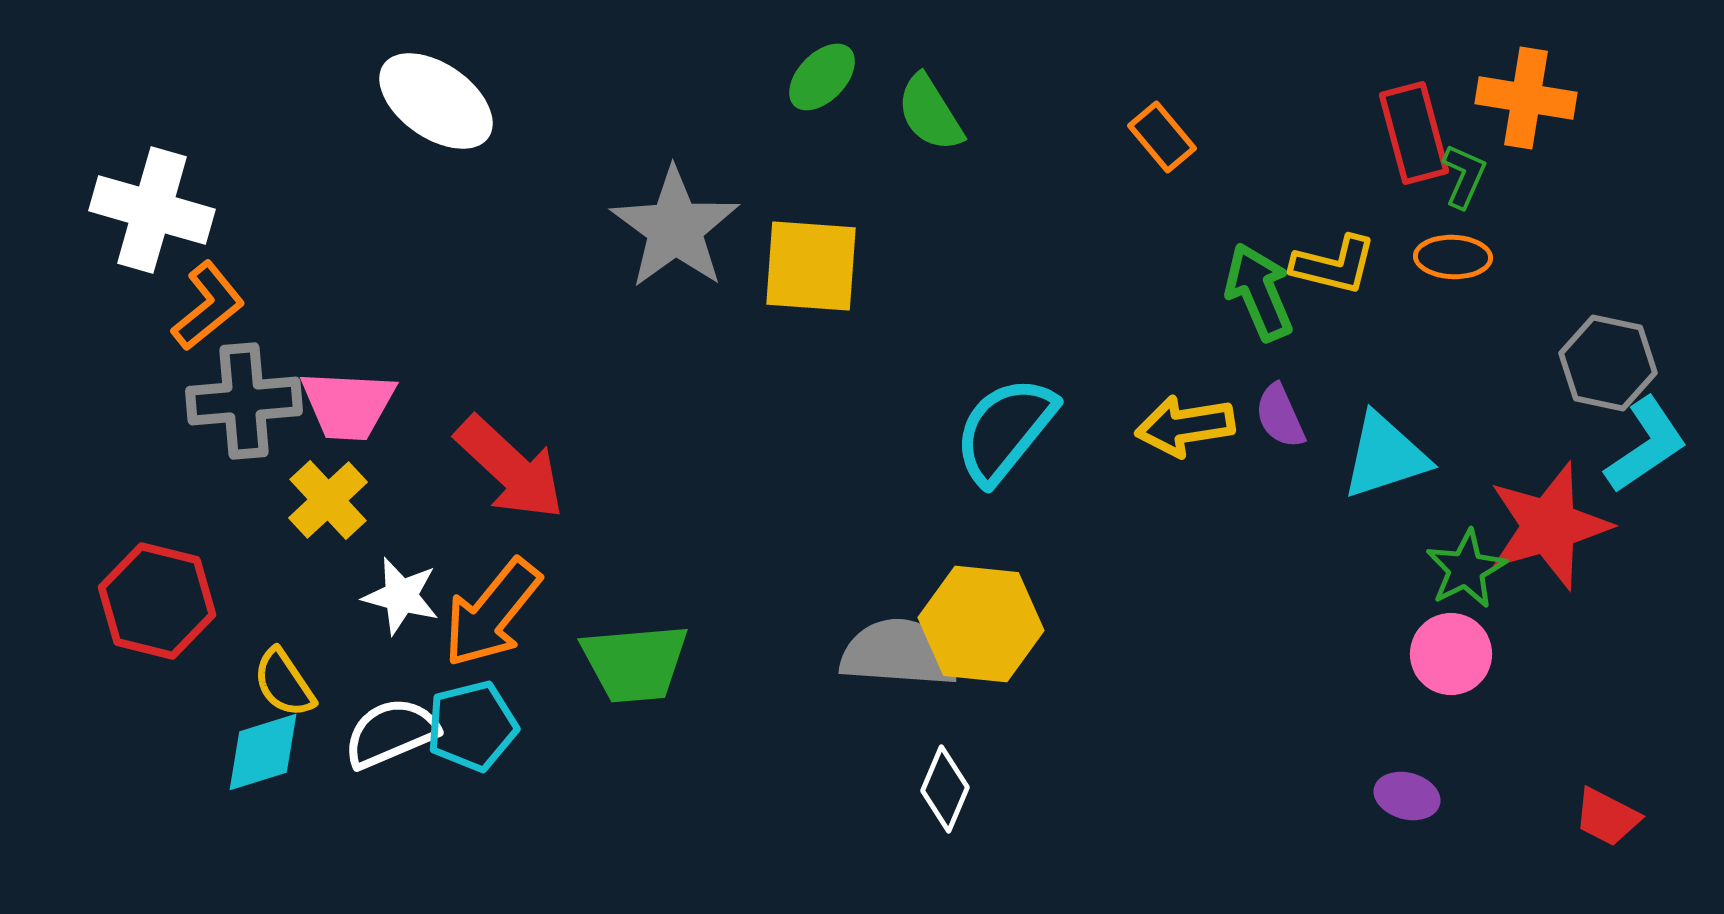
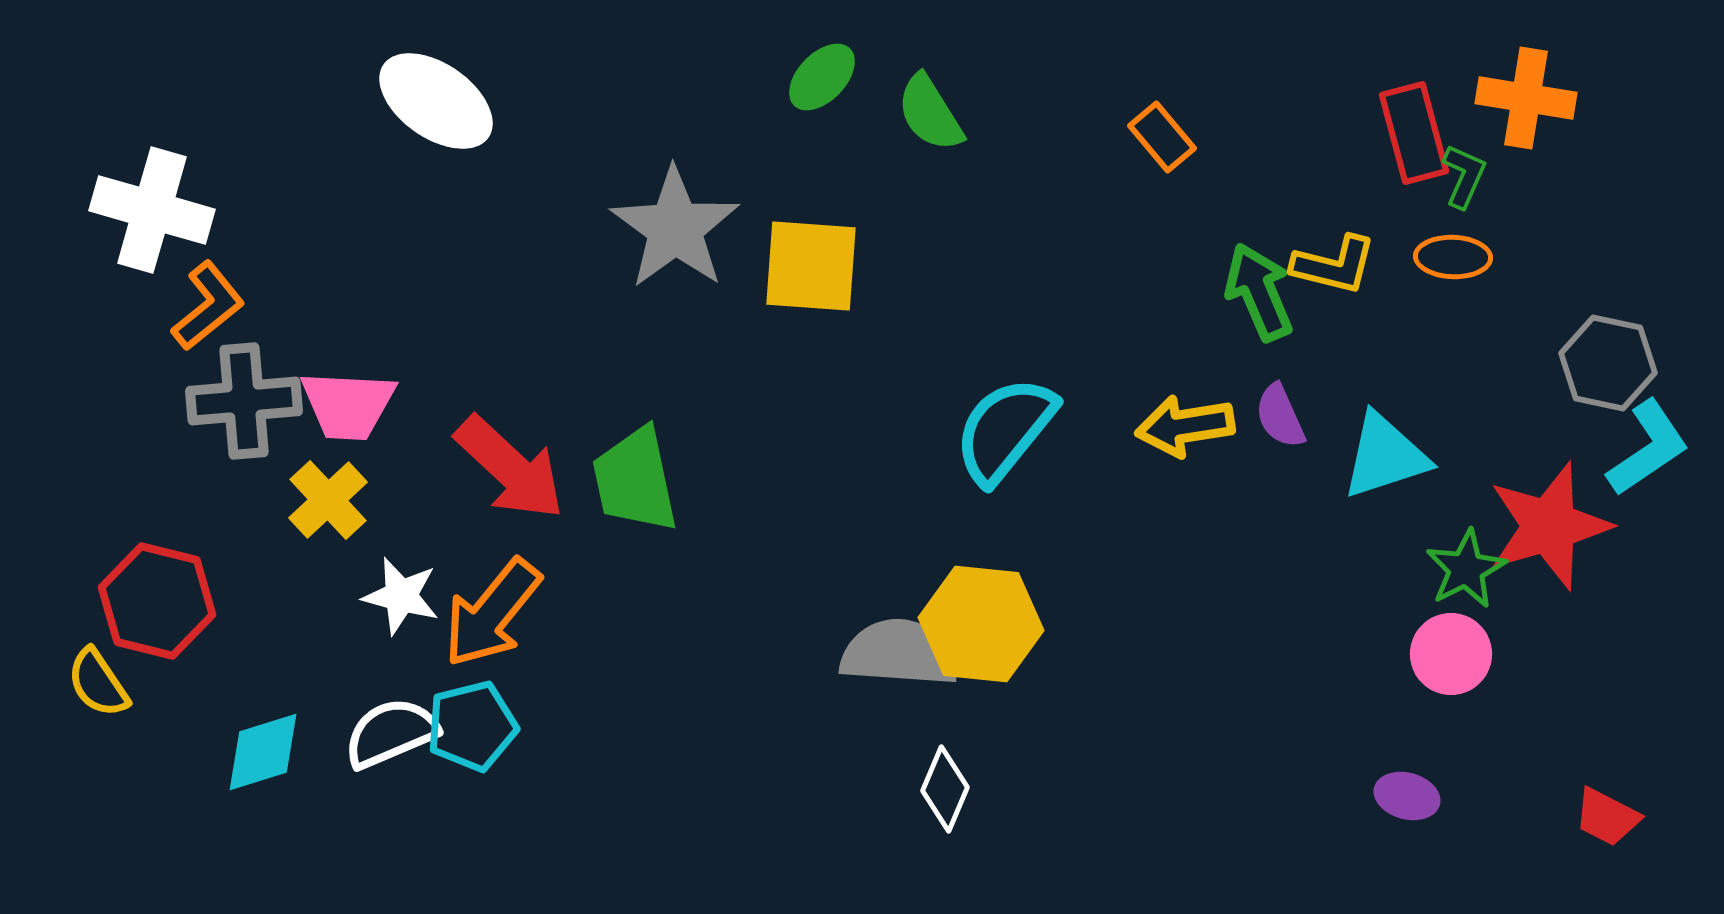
cyan L-shape: moved 2 px right, 3 px down
green trapezoid: moved 183 px up; rotated 83 degrees clockwise
yellow semicircle: moved 186 px left
